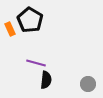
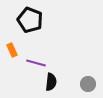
black pentagon: rotated 10 degrees counterclockwise
orange rectangle: moved 2 px right, 21 px down
black semicircle: moved 5 px right, 2 px down
